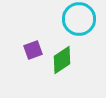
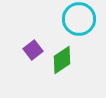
purple square: rotated 18 degrees counterclockwise
